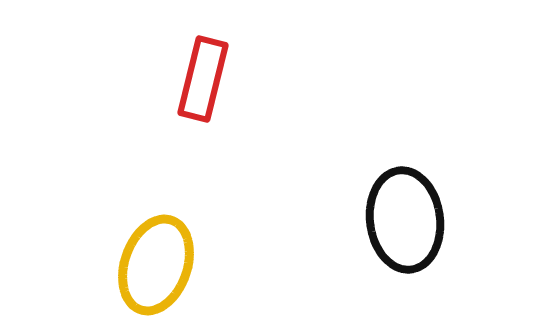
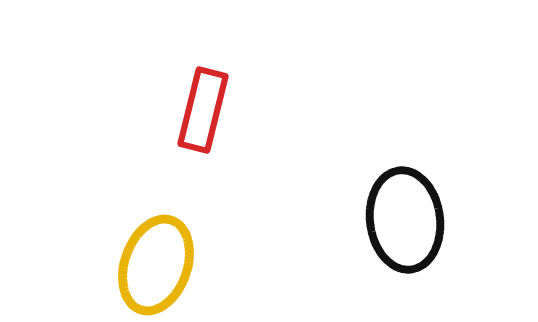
red rectangle: moved 31 px down
